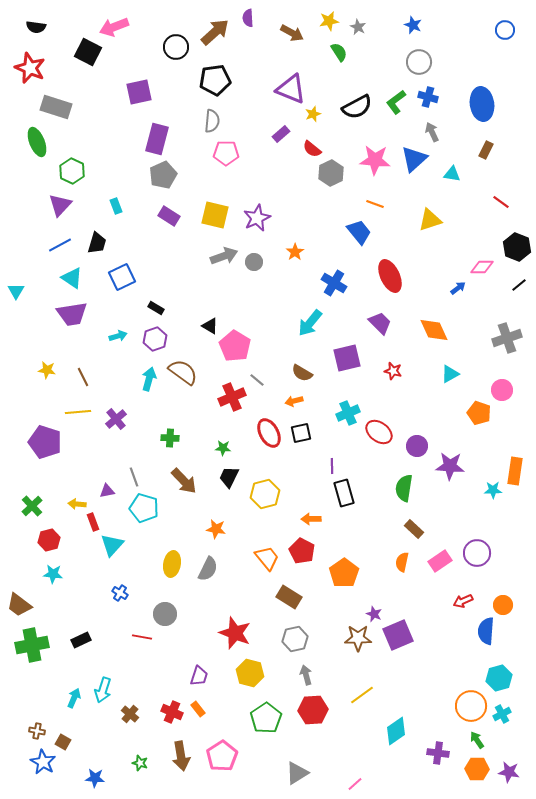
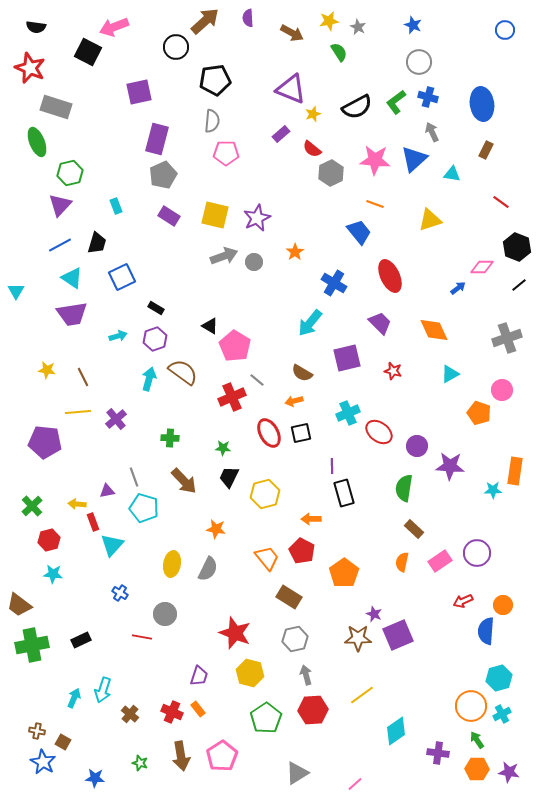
brown arrow at (215, 32): moved 10 px left, 11 px up
green hexagon at (72, 171): moved 2 px left, 2 px down; rotated 20 degrees clockwise
purple pentagon at (45, 442): rotated 12 degrees counterclockwise
